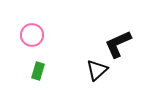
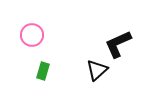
green rectangle: moved 5 px right
